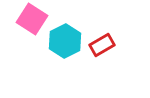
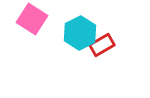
cyan hexagon: moved 15 px right, 8 px up
